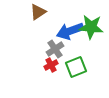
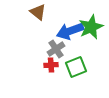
brown triangle: rotated 48 degrees counterclockwise
green star: rotated 30 degrees counterclockwise
gray cross: moved 1 px right
red cross: rotated 24 degrees clockwise
